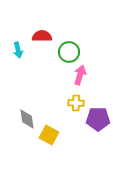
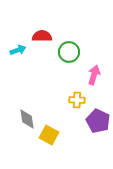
cyan arrow: rotated 98 degrees counterclockwise
pink arrow: moved 14 px right
yellow cross: moved 1 px right, 3 px up
purple pentagon: moved 2 px down; rotated 25 degrees clockwise
